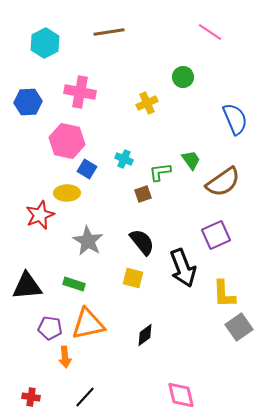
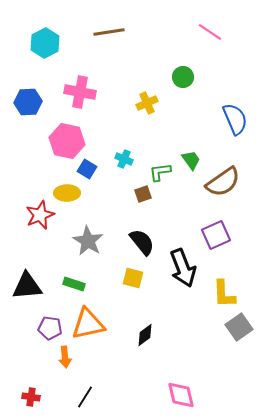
black line: rotated 10 degrees counterclockwise
